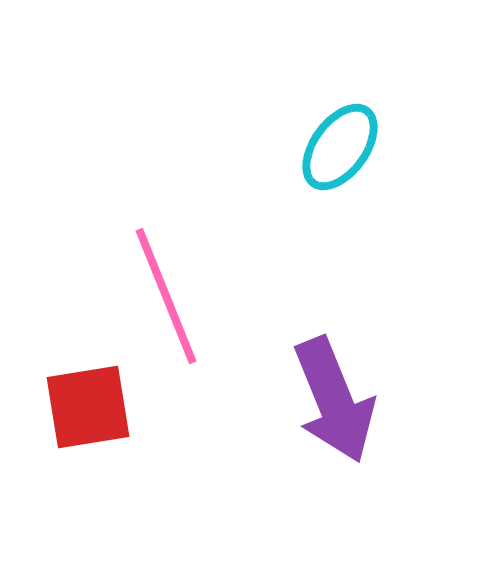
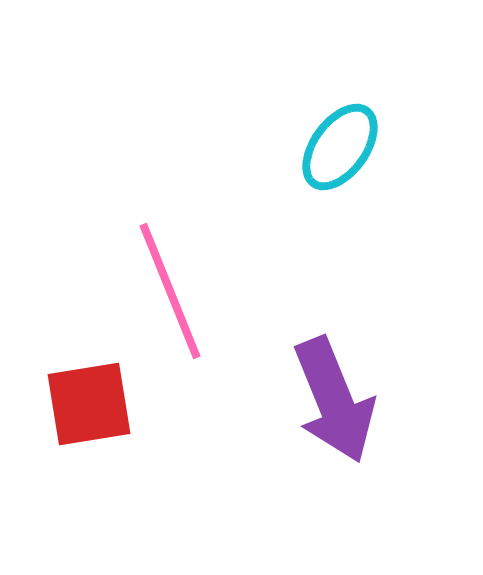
pink line: moved 4 px right, 5 px up
red square: moved 1 px right, 3 px up
